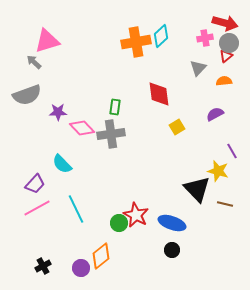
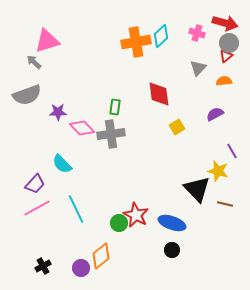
pink cross: moved 8 px left, 5 px up; rotated 28 degrees clockwise
